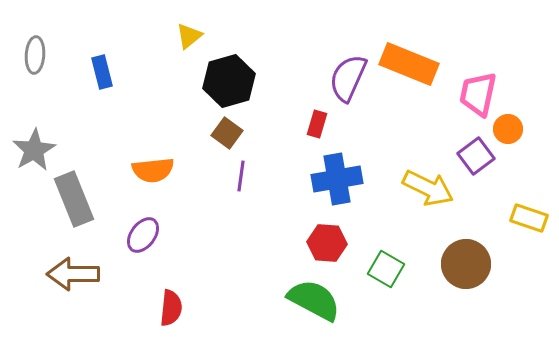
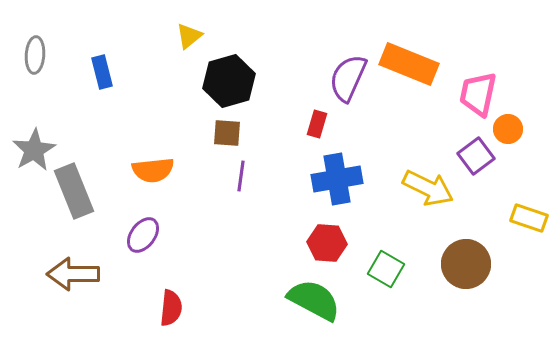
brown square: rotated 32 degrees counterclockwise
gray rectangle: moved 8 px up
